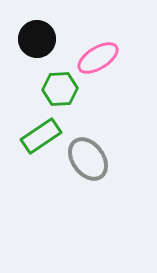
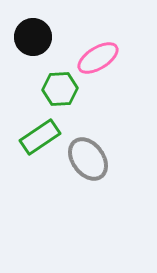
black circle: moved 4 px left, 2 px up
green rectangle: moved 1 px left, 1 px down
